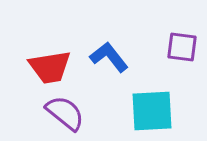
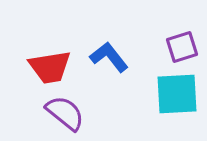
purple square: rotated 24 degrees counterclockwise
cyan square: moved 25 px right, 17 px up
